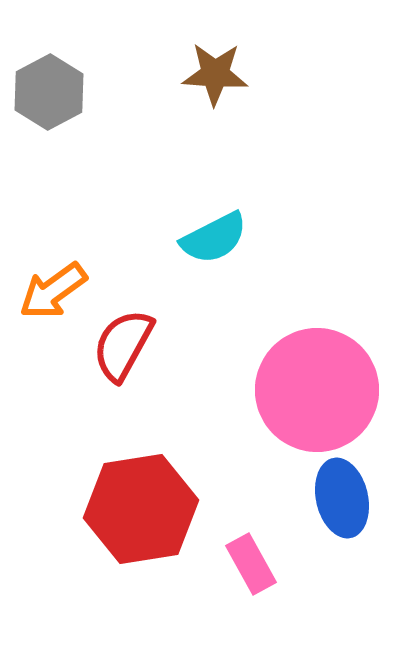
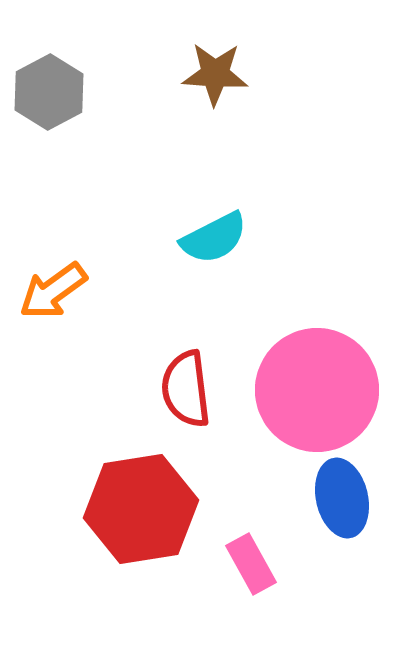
red semicircle: moved 63 px right, 44 px down; rotated 36 degrees counterclockwise
